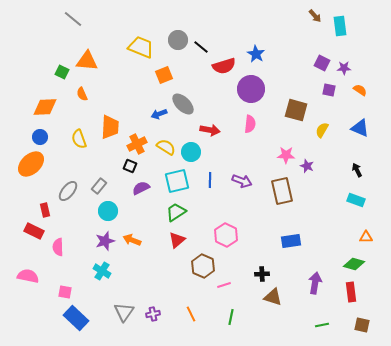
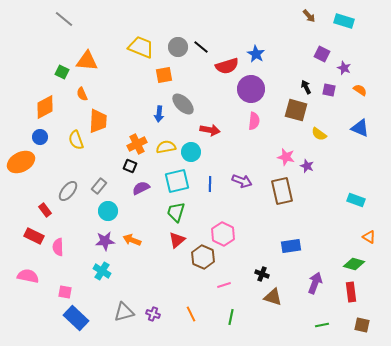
brown arrow at (315, 16): moved 6 px left
gray line at (73, 19): moved 9 px left
cyan rectangle at (340, 26): moved 4 px right, 5 px up; rotated 66 degrees counterclockwise
gray circle at (178, 40): moved 7 px down
purple square at (322, 63): moved 9 px up
red semicircle at (224, 66): moved 3 px right
purple star at (344, 68): rotated 24 degrees clockwise
orange square at (164, 75): rotated 12 degrees clockwise
orange diamond at (45, 107): rotated 25 degrees counterclockwise
blue arrow at (159, 114): rotated 63 degrees counterclockwise
pink semicircle at (250, 124): moved 4 px right, 3 px up
orange trapezoid at (110, 127): moved 12 px left, 6 px up
yellow semicircle at (322, 130): moved 3 px left, 4 px down; rotated 84 degrees counterclockwise
yellow semicircle at (79, 139): moved 3 px left, 1 px down
yellow semicircle at (166, 147): rotated 42 degrees counterclockwise
pink star at (286, 155): moved 2 px down; rotated 12 degrees clockwise
orange ellipse at (31, 164): moved 10 px left, 2 px up; rotated 16 degrees clockwise
black arrow at (357, 170): moved 51 px left, 83 px up
blue line at (210, 180): moved 4 px down
red rectangle at (45, 210): rotated 24 degrees counterclockwise
green trapezoid at (176, 212): rotated 40 degrees counterclockwise
red rectangle at (34, 231): moved 5 px down
pink hexagon at (226, 235): moved 3 px left, 1 px up
orange triangle at (366, 237): moved 3 px right; rotated 32 degrees clockwise
purple star at (105, 241): rotated 12 degrees clockwise
blue rectangle at (291, 241): moved 5 px down
brown hexagon at (203, 266): moved 9 px up
black cross at (262, 274): rotated 24 degrees clockwise
purple arrow at (315, 283): rotated 10 degrees clockwise
gray triangle at (124, 312): rotated 40 degrees clockwise
purple cross at (153, 314): rotated 32 degrees clockwise
